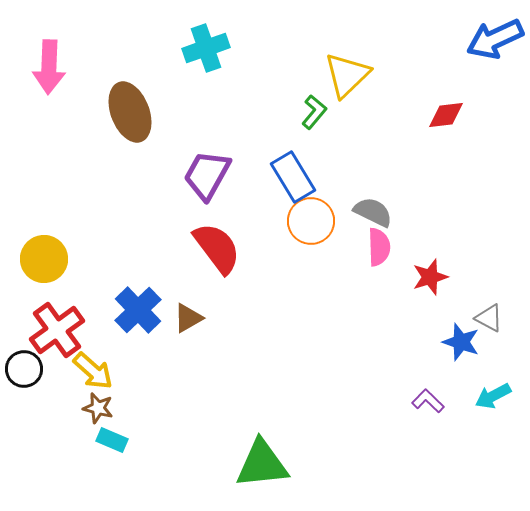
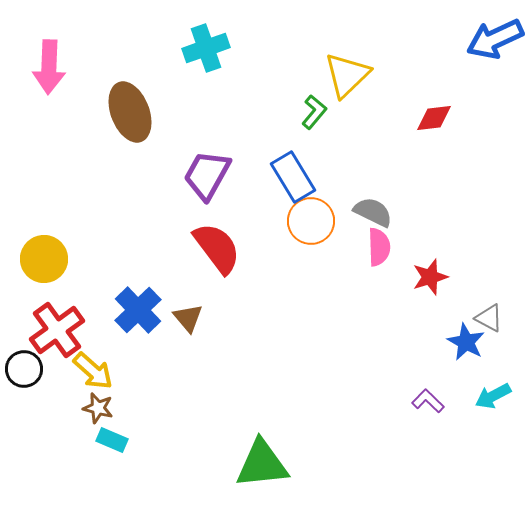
red diamond: moved 12 px left, 3 px down
brown triangle: rotated 40 degrees counterclockwise
blue star: moved 5 px right; rotated 9 degrees clockwise
